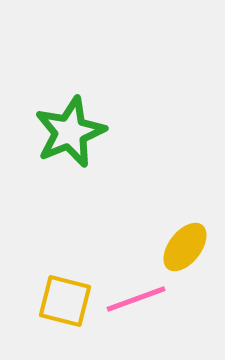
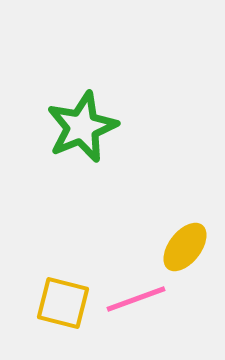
green star: moved 12 px right, 5 px up
yellow square: moved 2 px left, 2 px down
